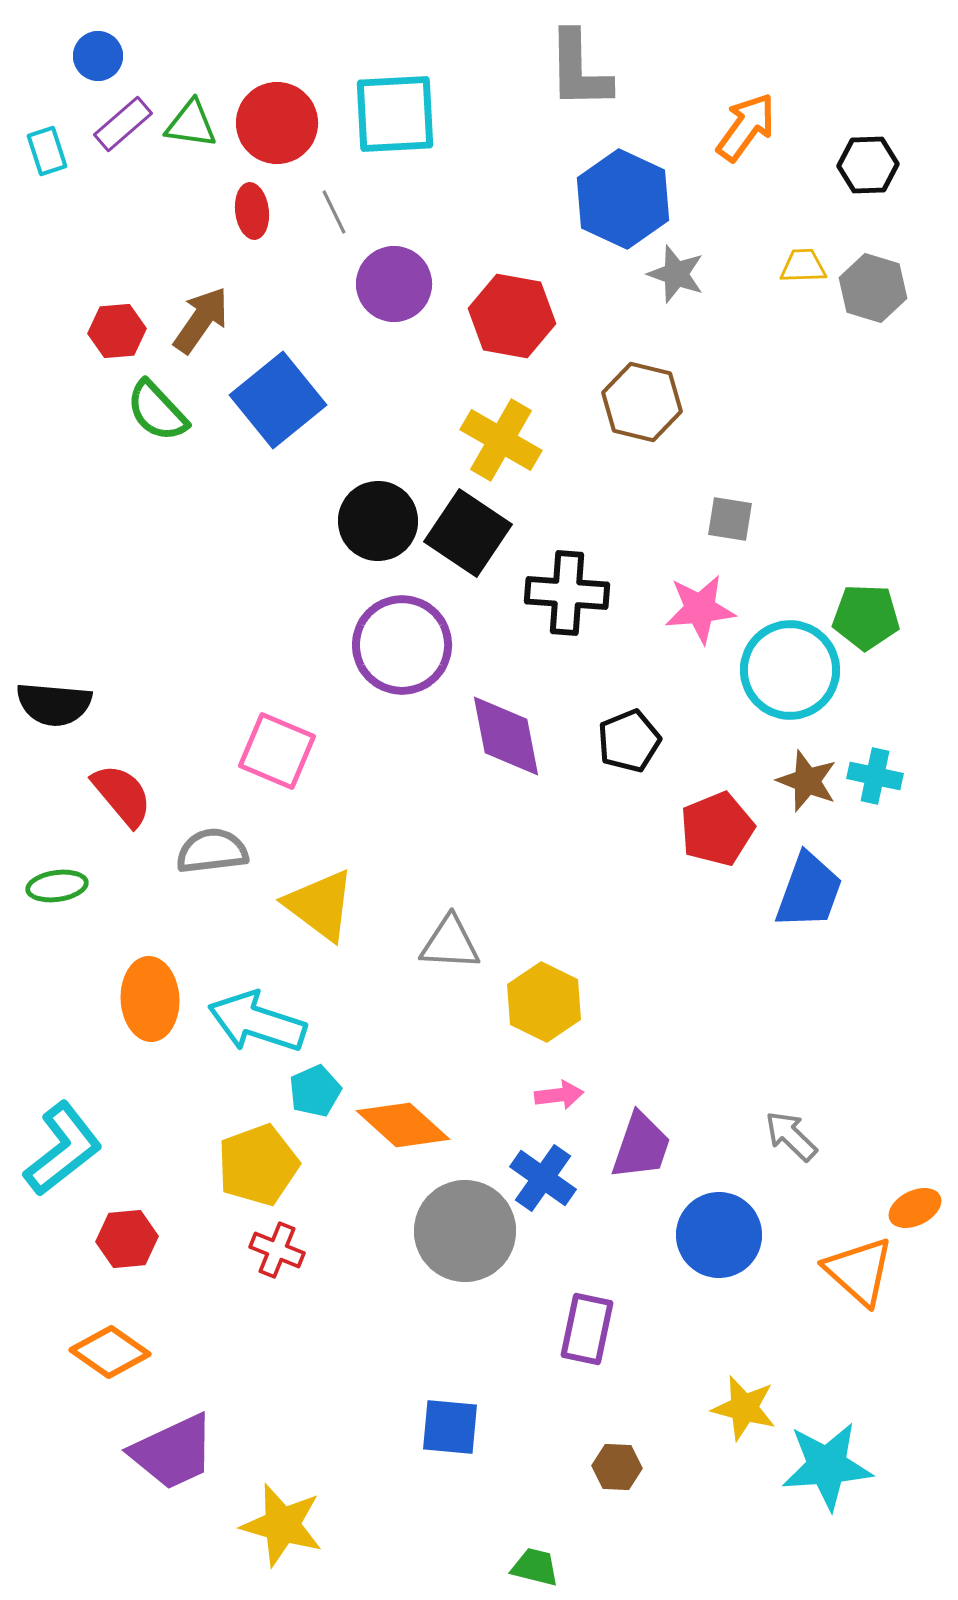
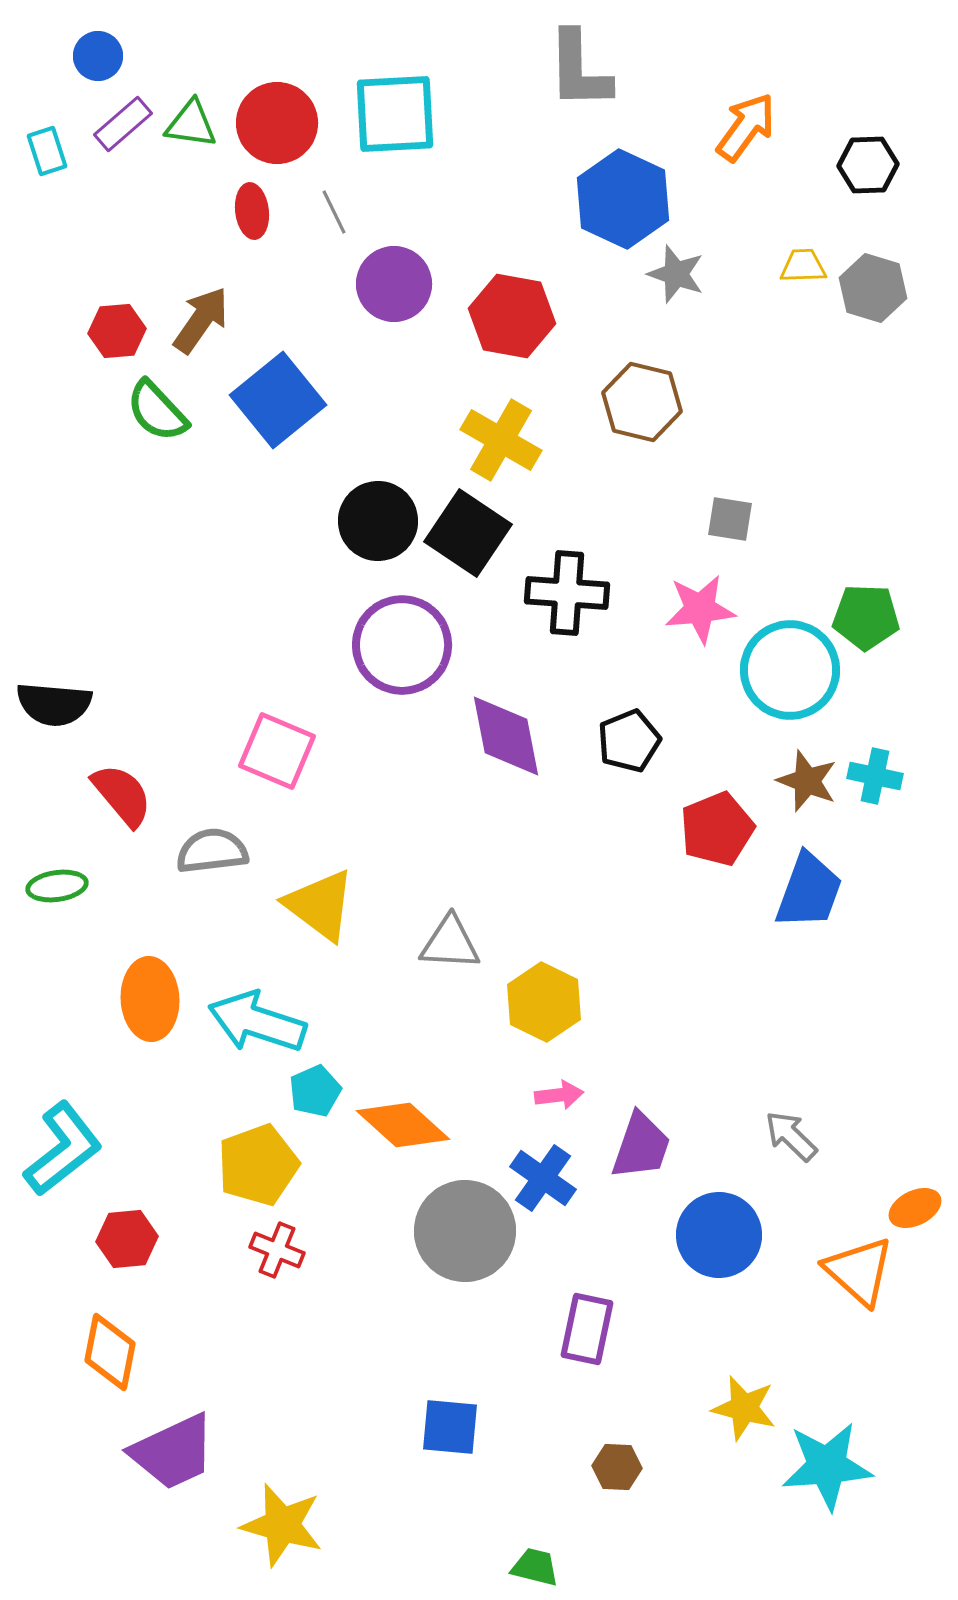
orange diamond at (110, 1352): rotated 66 degrees clockwise
